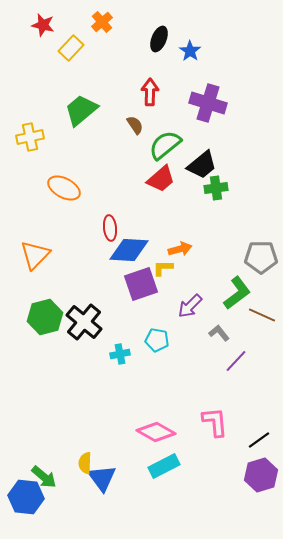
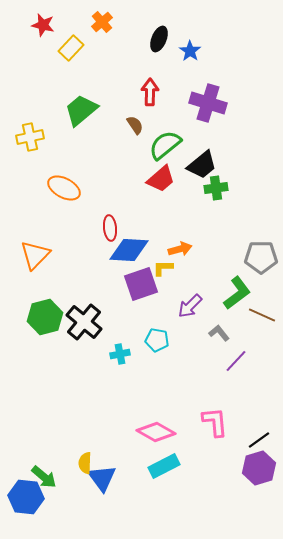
purple hexagon: moved 2 px left, 7 px up
